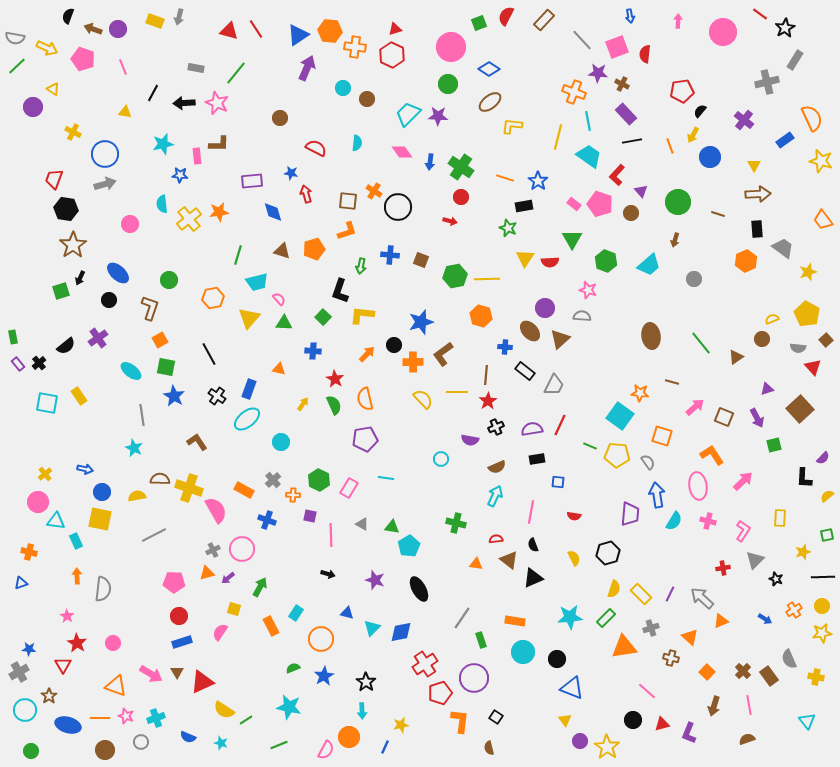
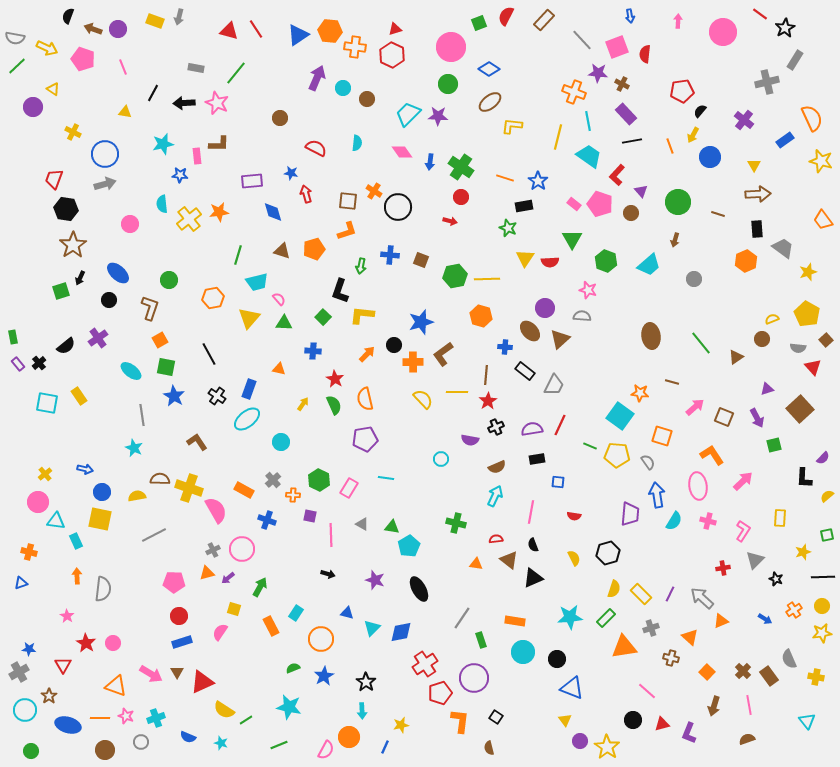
purple arrow at (307, 68): moved 10 px right, 10 px down
red star at (77, 643): moved 9 px right
